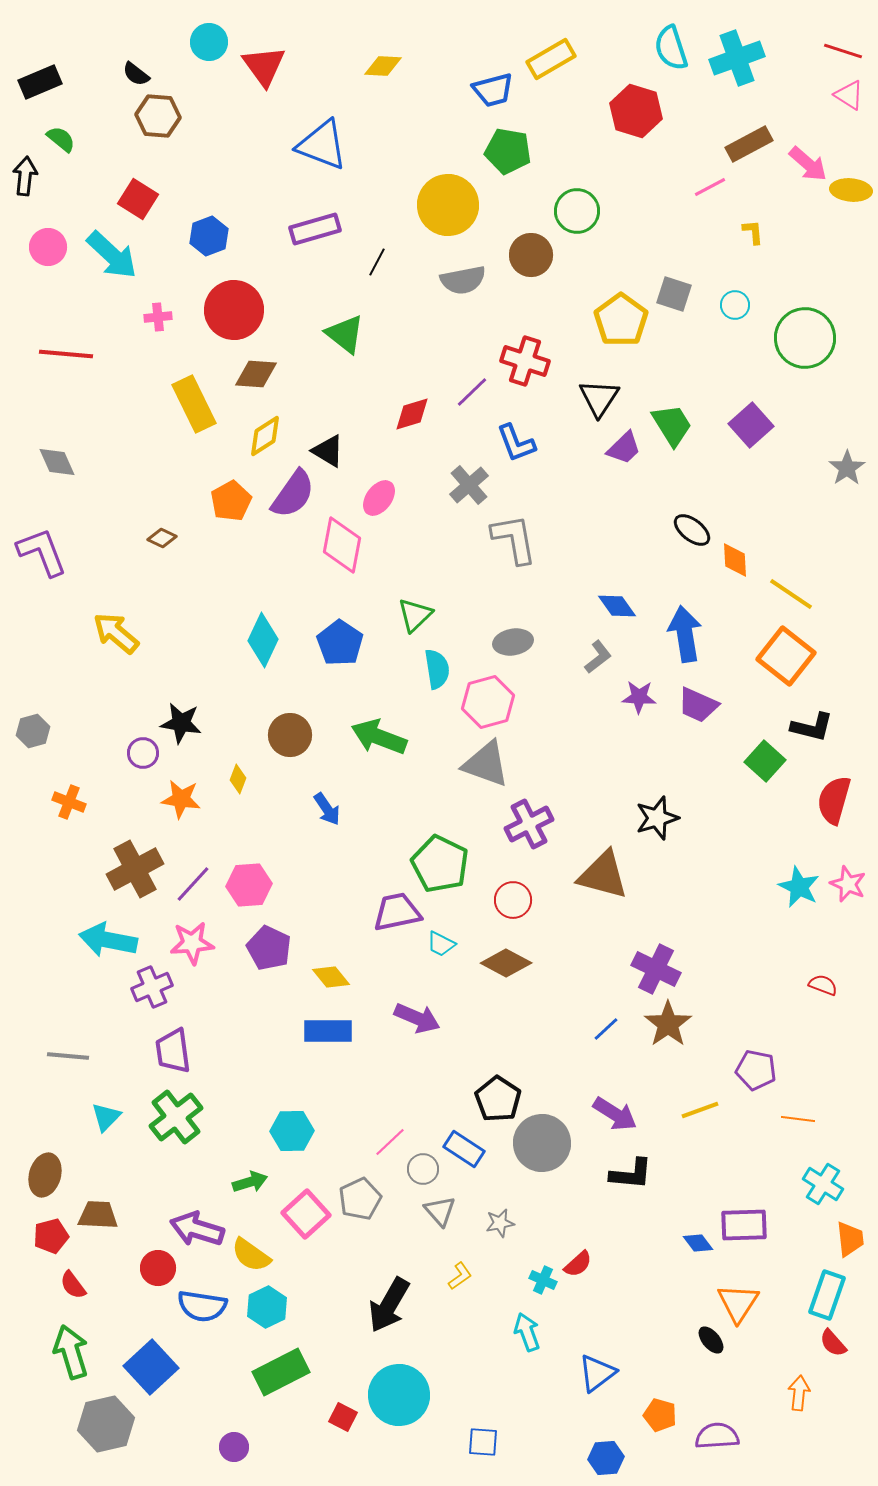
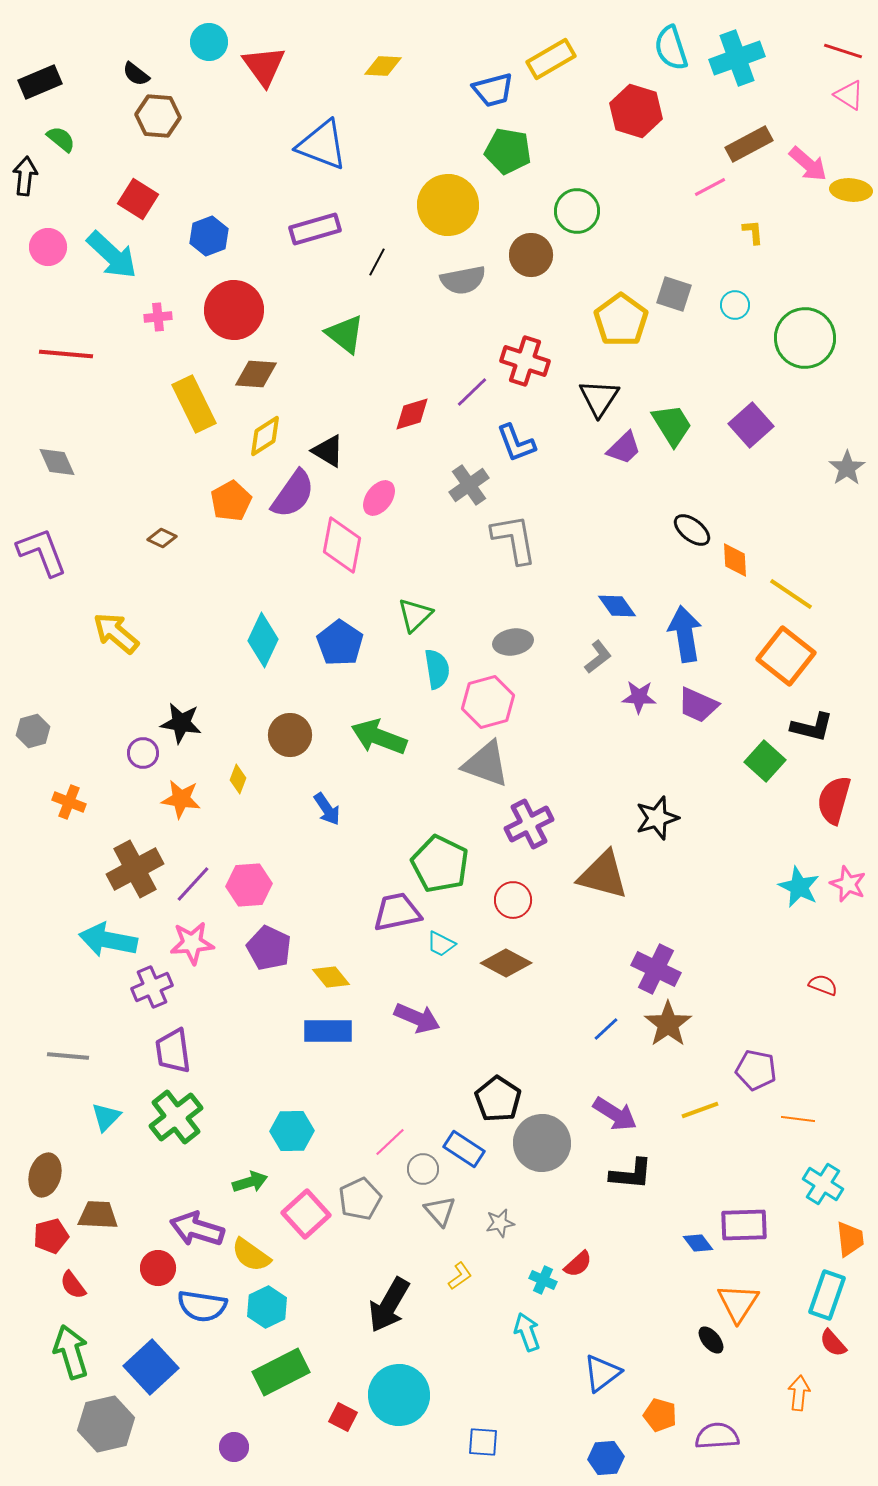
gray cross at (469, 485): rotated 6 degrees clockwise
blue triangle at (597, 1373): moved 5 px right
